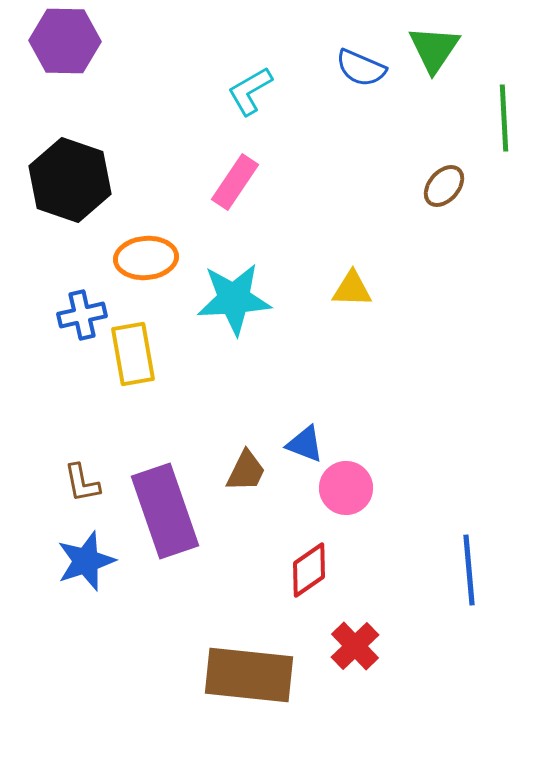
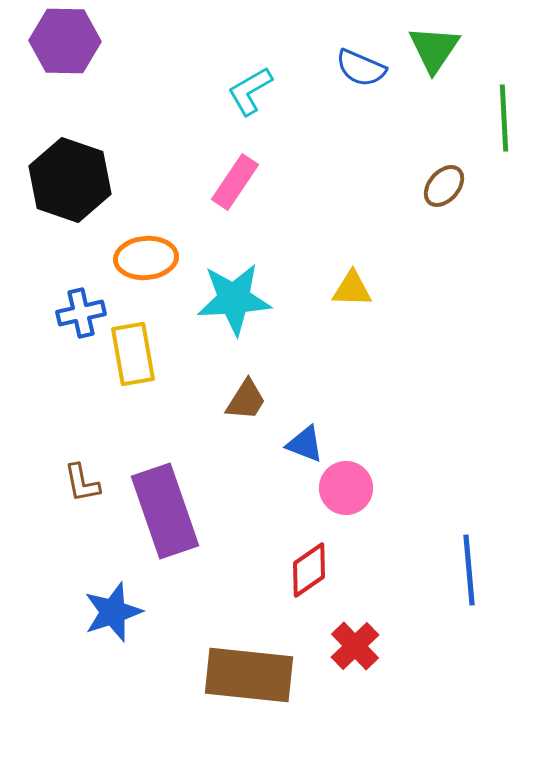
blue cross: moved 1 px left, 2 px up
brown trapezoid: moved 71 px up; rotated 6 degrees clockwise
blue star: moved 27 px right, 51 px down
